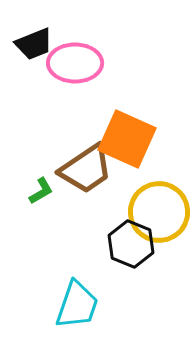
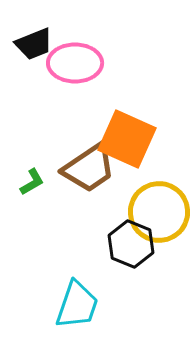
brown trapezoid: moved 3 px right, 1 px up
green L-shape: moved 9 px left, 9 px up
